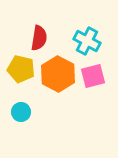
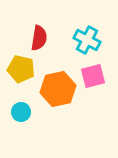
cyan cross: moved 1 px up
orange hexagon: moved 15 px down; rotated 20 degrees clockwise
